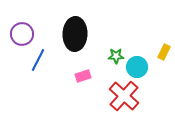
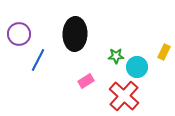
purple circle: moved 3 px left
pink rectangle: moved 3 px right, 5 px down; rotated 14 degrees counterclockwise
